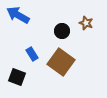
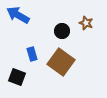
blue rectangle: rotated 16 degrees clockwise
